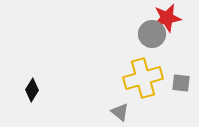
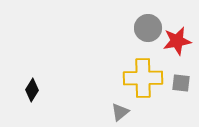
red star: moved 10 px right, 23 px down
gray circle: moved 4 px left, 6 px up
yellow cross: rotated 15 degrees clockwise
gray triangle: rotated 42 degrees clockwise
